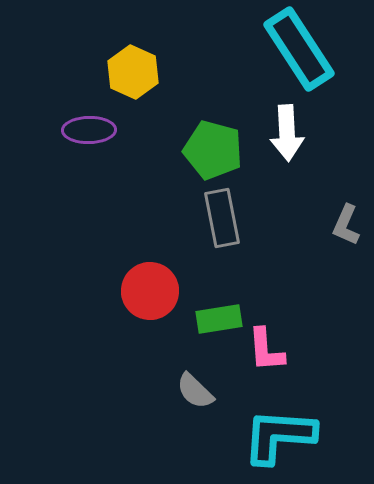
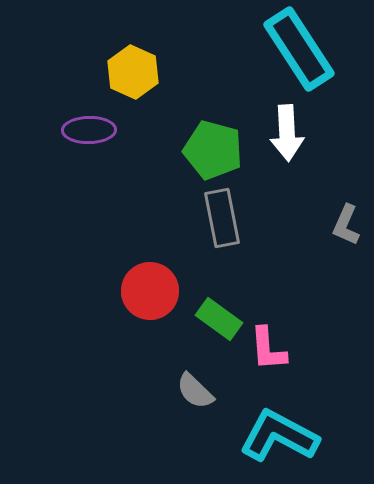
green rectangle: rotated 45 degrees clockwise
pink L-shape: moved 2 px right, 1 px up
cyan L-shape: rotated 24 degrees clockwise
